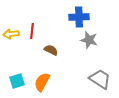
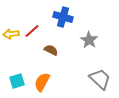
blue cross: moved 16 px left; rotated 18 degrees clockwise
red line: rotated 42 degrees clockwise
gray star: rotated 18 degrees clockwise
gray trapezoid: rotated 10 degrees clockwise
